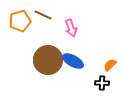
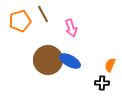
brown line: moved 1 px up; rotated 36 degrees clockwise
blue ellipse: moved 3 px left
orange semicircle: rotated 24 degrees counterclockwise
